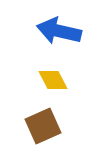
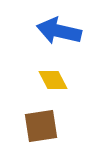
brown square: moved 2 px left; rotated 15 degrees clockwise
